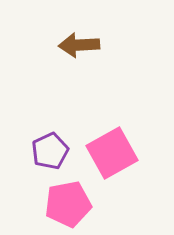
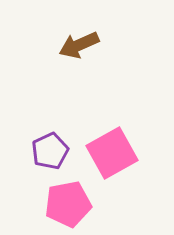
brown arrow: rotated 21 degrees counterclockwise
